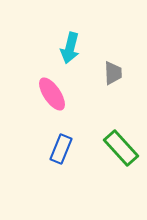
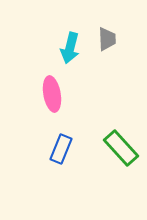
gray trapezoid: moved 6 px left, 34 px up
pink ellipse: rotated 24 degrees clockwise
